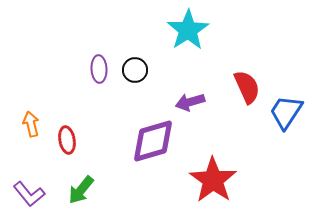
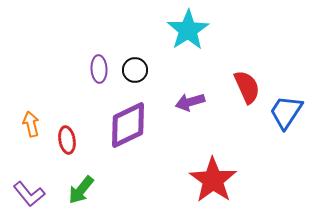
purple diamond: moved 25 px left, 16 px up; rotated 9 degrees counterclockwise
